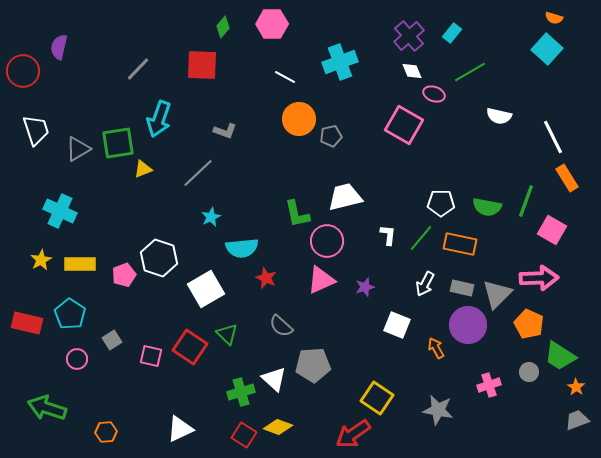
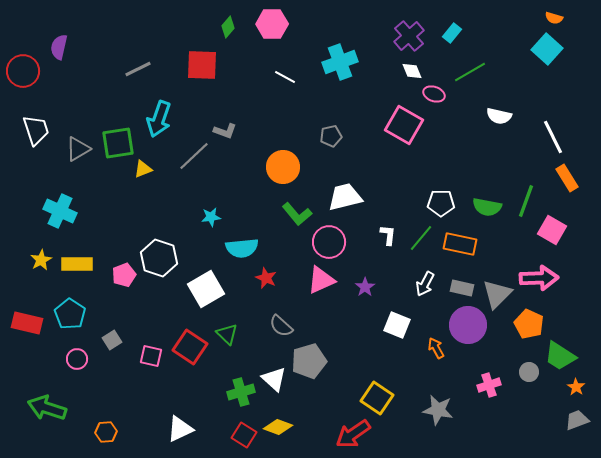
green diamond at (223, 27): moved 5 px right
gray line at (138, 69): rotated 20 degrees clockwise
orange circle at (299, 119): moved 16 px left, 48 px down
gray line at (198, 173): moved 4 px left, 17 px up
green L-shape at (297, 214): rotated 28 degrees counterclockwise
cyan star at (211, 217): rotated 18 degrees clockwise
pink circle at (327, 241): moved 2 px right, 1 px down
yellow rectangle at (80, 264): moved 3 px left
purple star at (365, 287): rotated 18 degrees counterclockwise
gray pentagon at (313, 365): moved 4 px left, 4 px up; rotated 12 degrees counterclockwise
